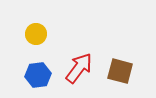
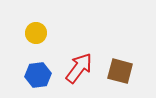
yellow circle: moved 1 px up
